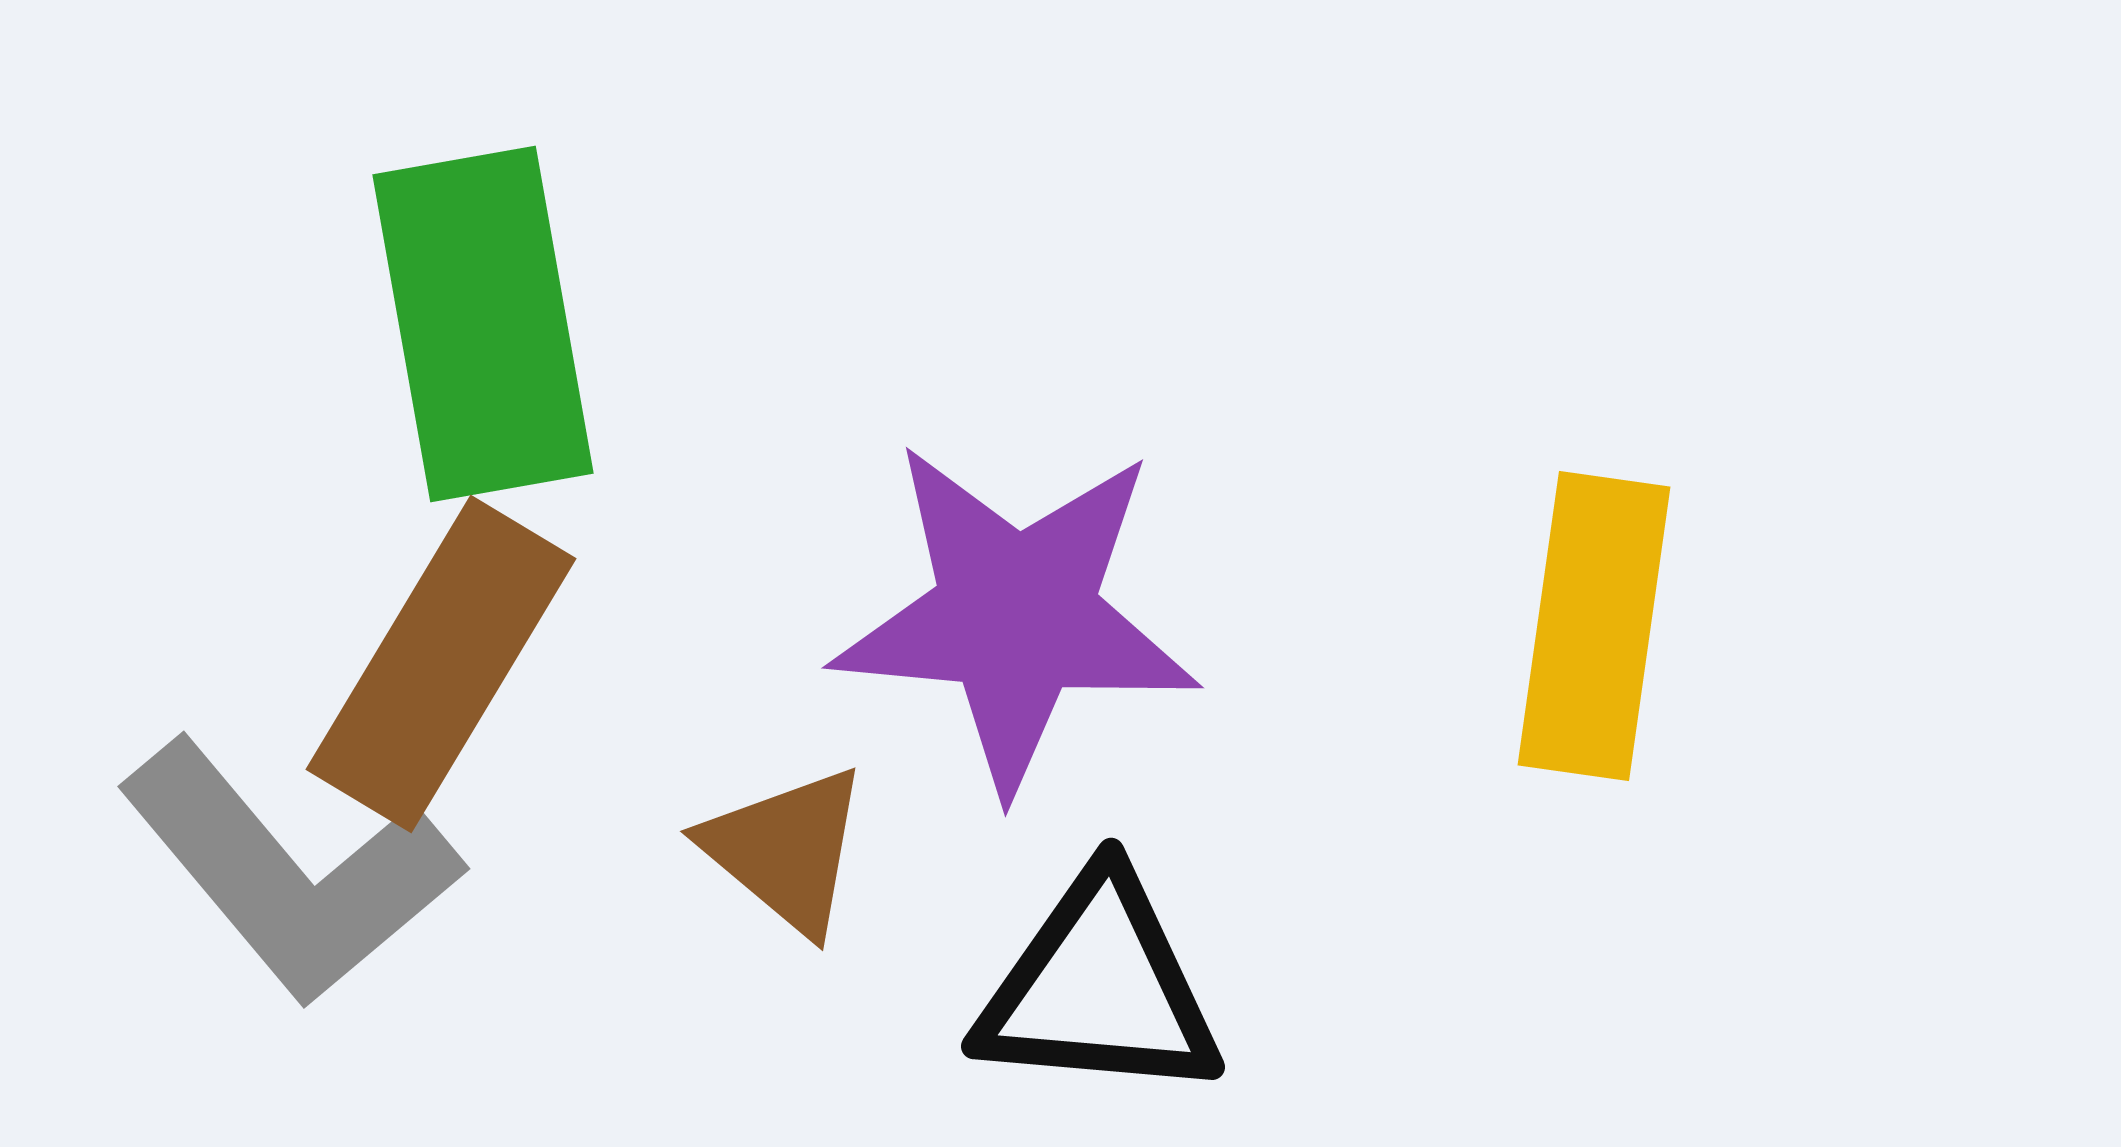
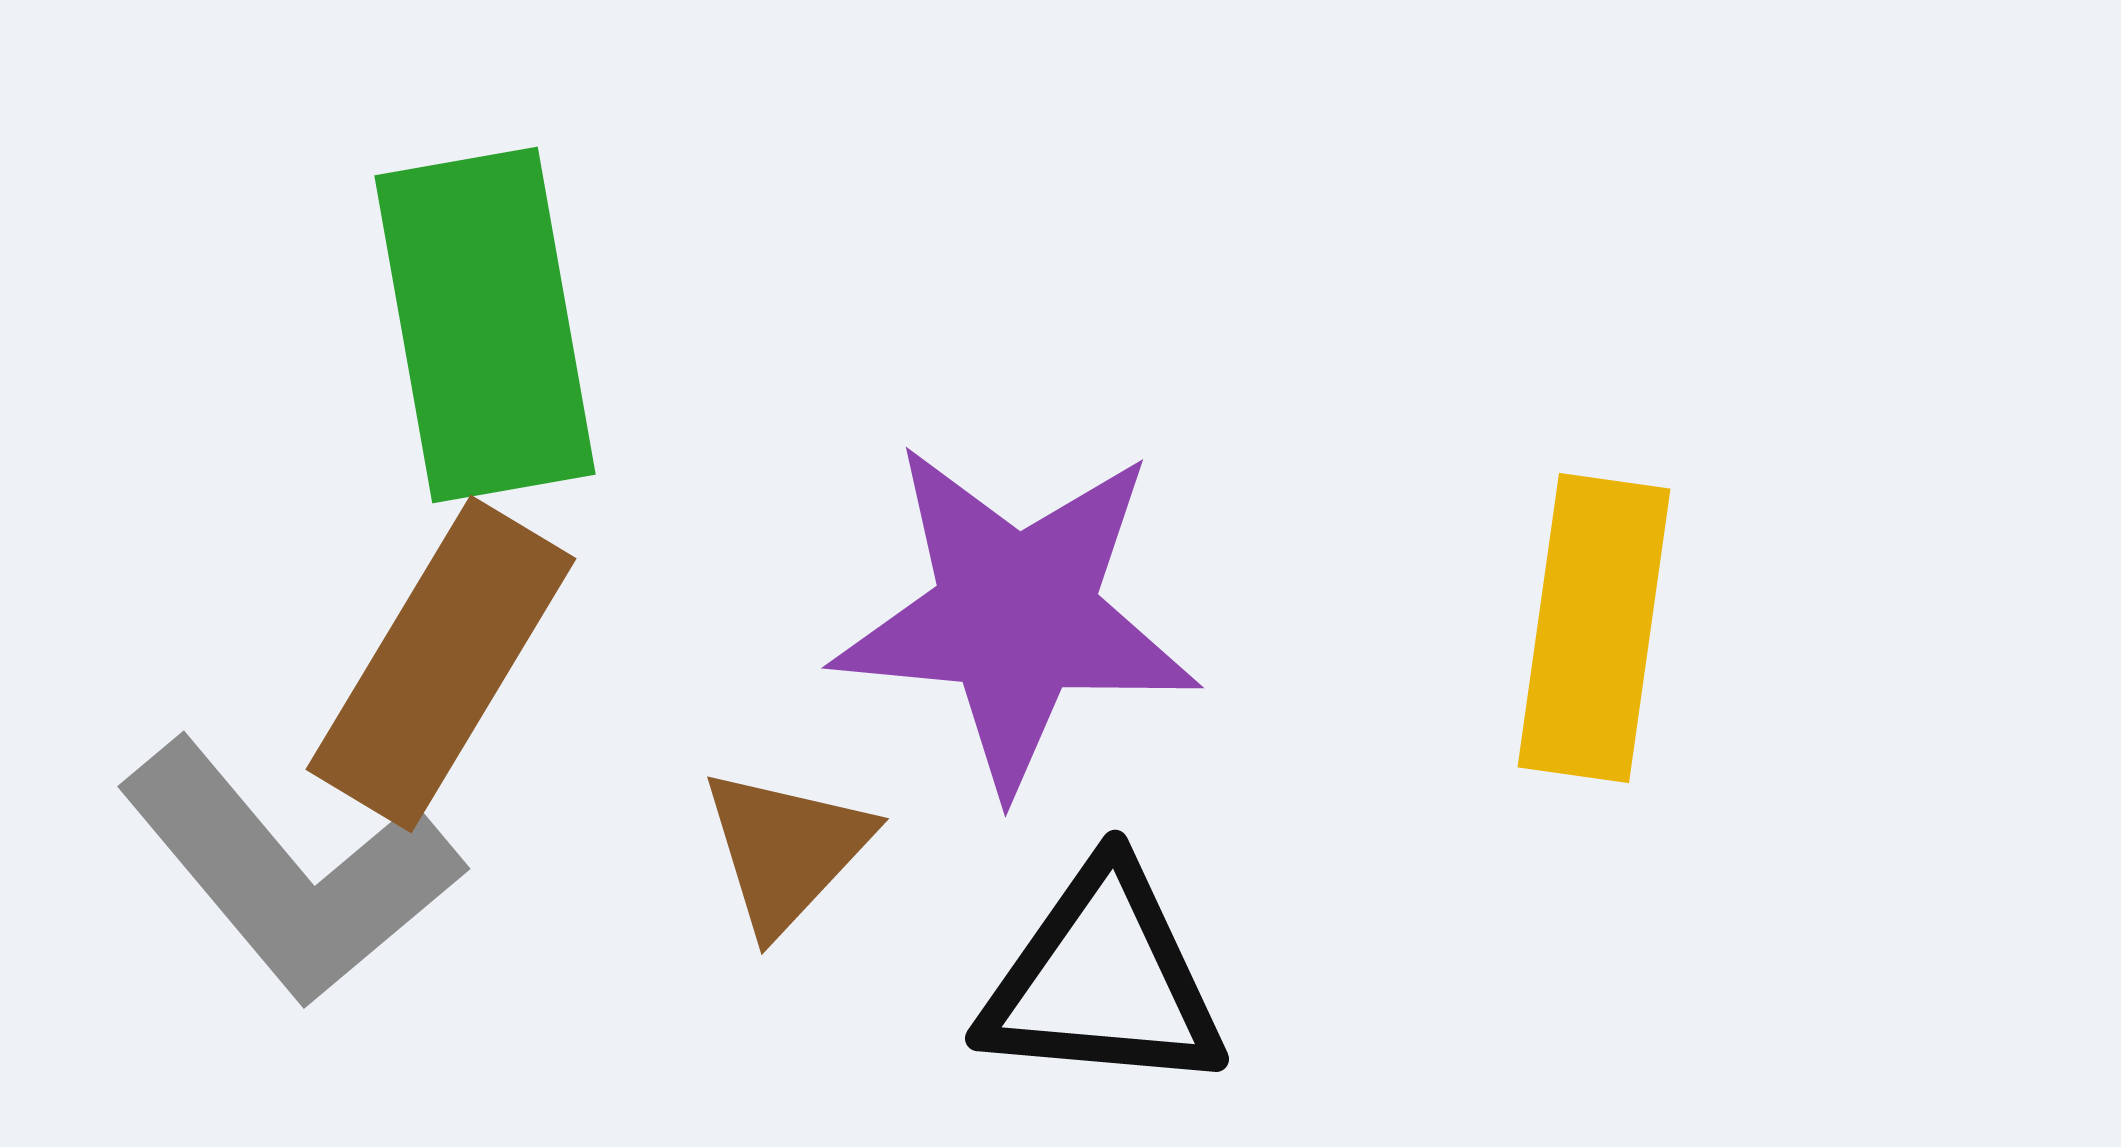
green rectangle: moved 2 px right, 1 px down
yellow rectangle: moved 2 px down
brown triangle: rotated 33 degrees clockwise
black triangle: moved 4 px right, 8 px up
